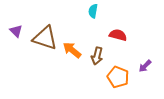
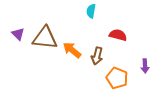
cyan semicircle: moved 2 px left
purple triangle: moved 2 px right, 3 px down
brown triangle: rotated 12 degrees counterclockwise
purple arrow: rotated 48 degrees counterclockwise
orange pentagon: moved 1 px left, 1 px down
